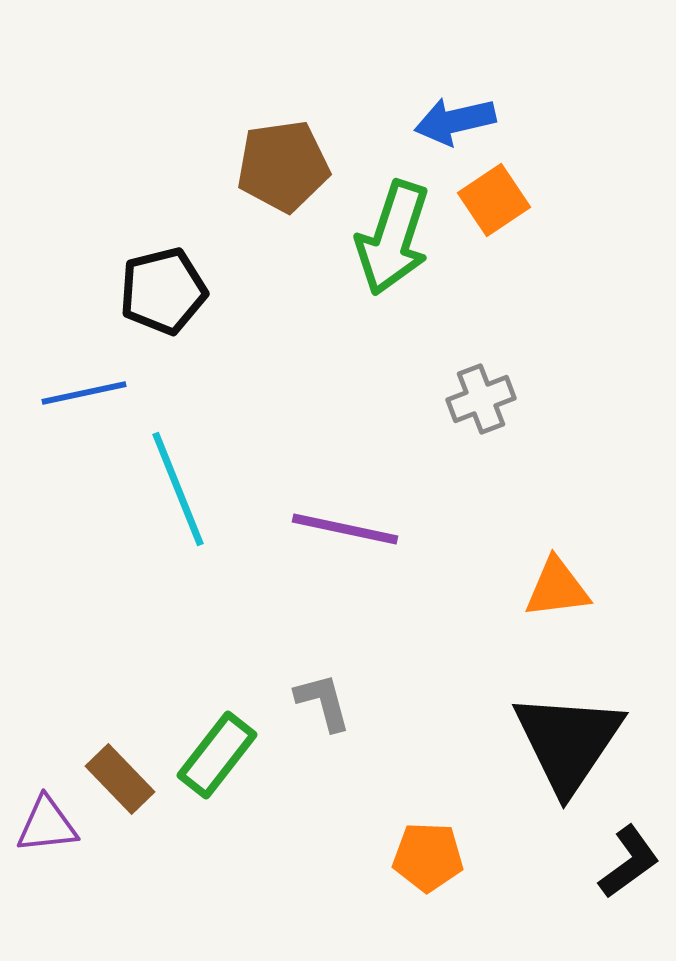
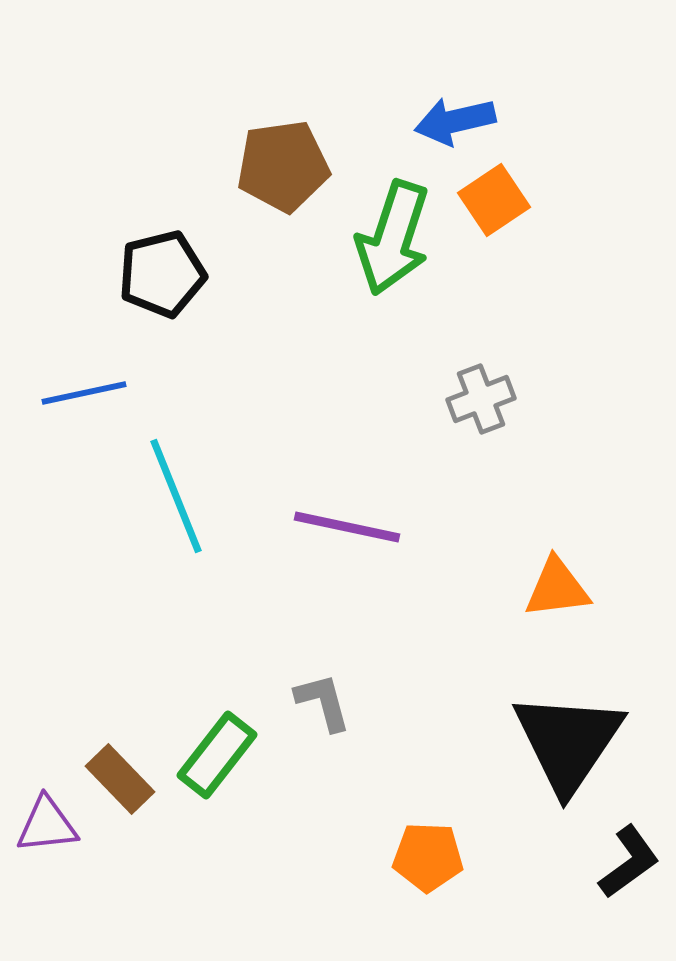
black pentagon: moved 1 px left, 17 px up
cyan line: moved 2 px left, 7 px down
purple line: moved 2 px right, 2 px up
